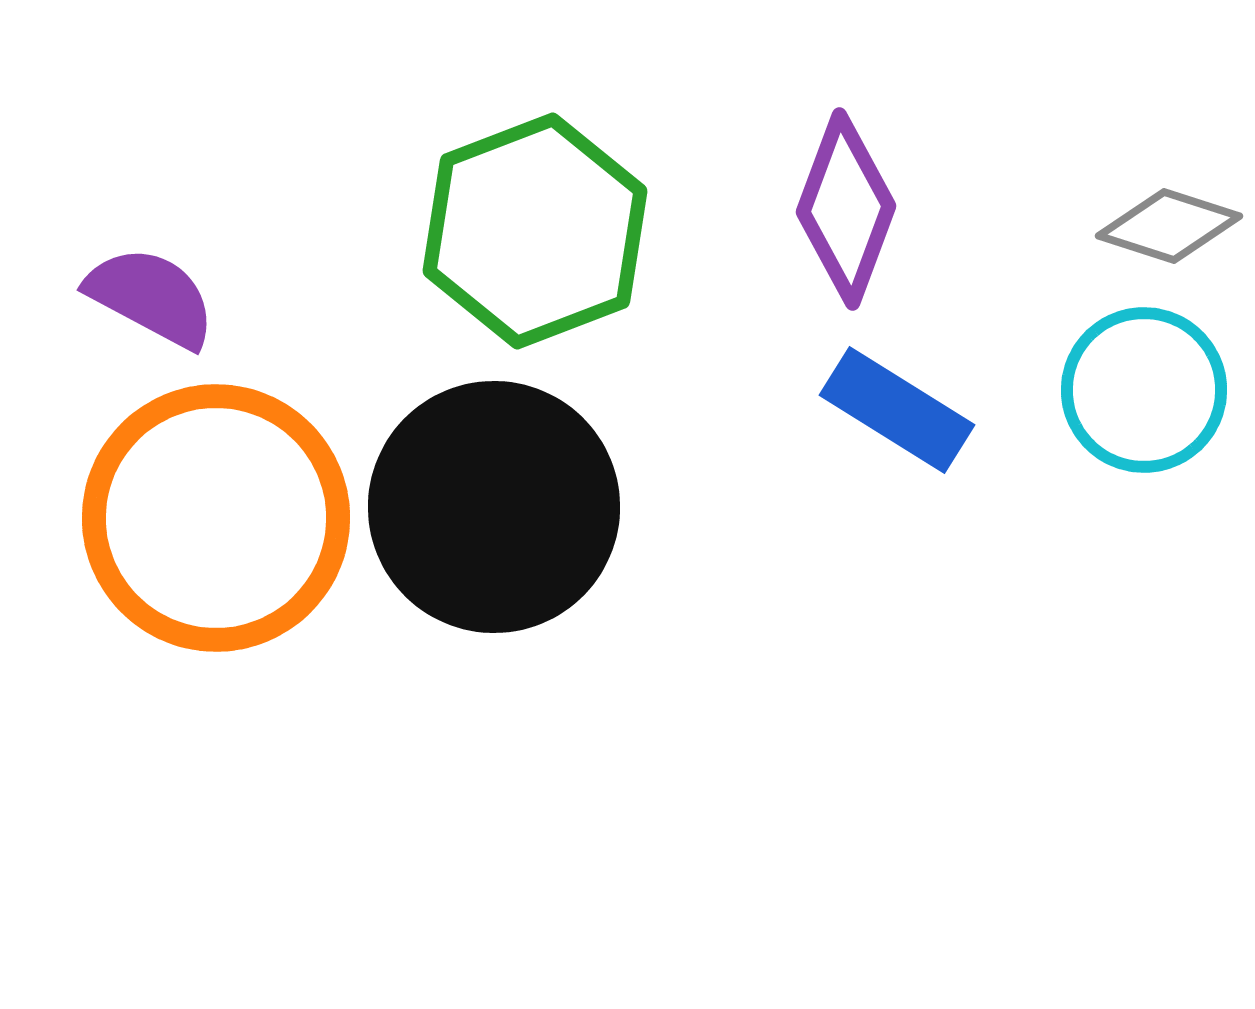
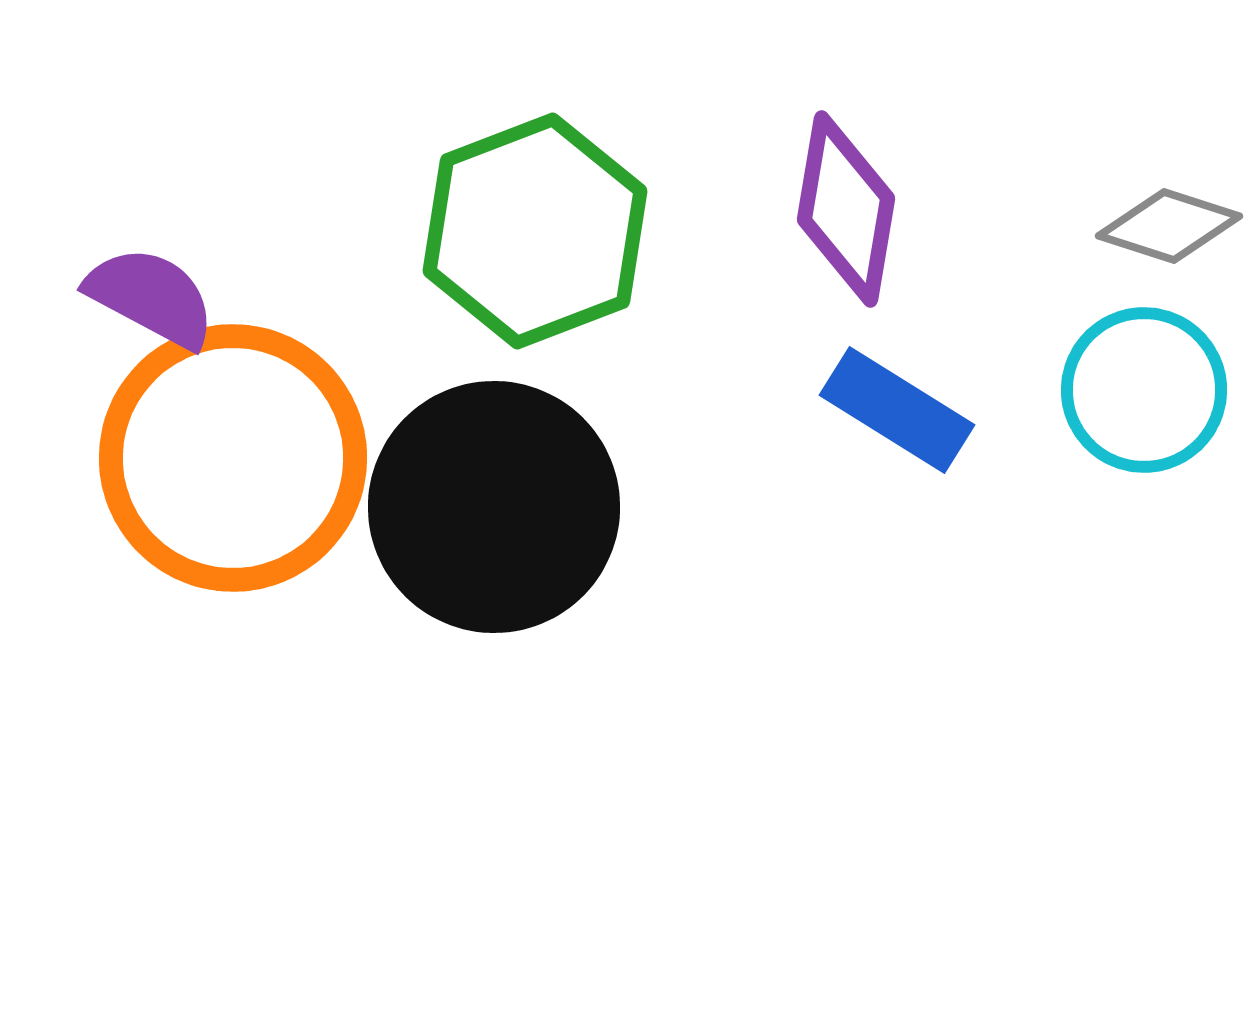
purple diamond: rotated 11 degrees counterclockwise
orange circle: moved 17 px right, 60 px up
